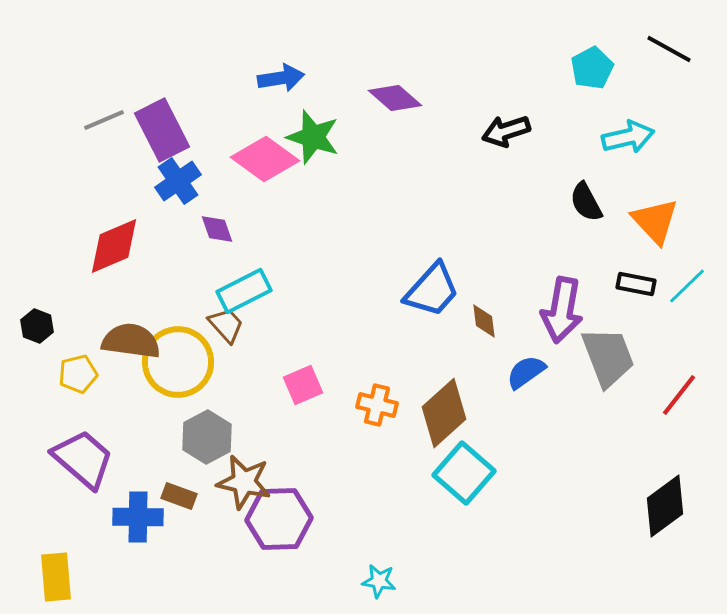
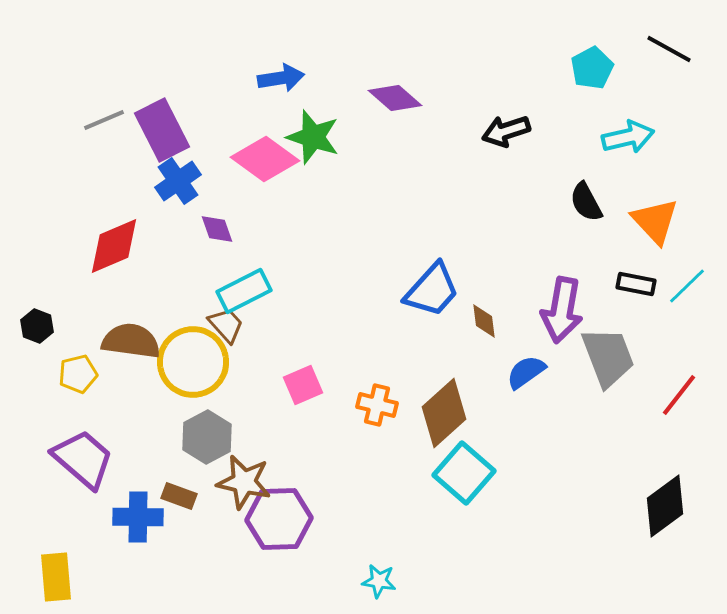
yellow circle at (178, 362): moved 15 px right
